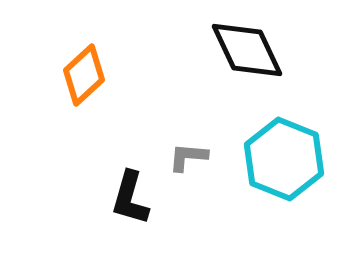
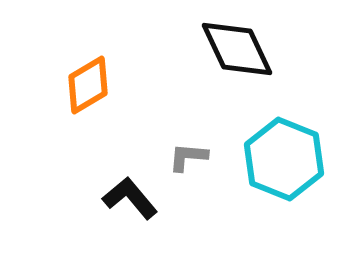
black diamond: moved 10 px left, 1 px up
orange diamond: moved 4 px right, 10 px down; rotated 12 degrees clockwise
black L-shape: rotated 124 degrees clockwise
